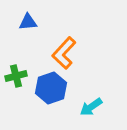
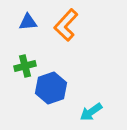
orange L-shape: moved 2 px right, 28 px up
green cross: moved 9 px right, 10 px up
cyan arrow: moved 5 px down
